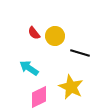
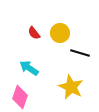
yellow circle: moved 5 px right, 3 px up
pink diamond: moved 19 px left; rotated 45 degrees counterclockwise
